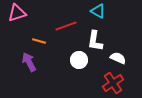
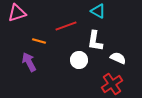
red cross: moved 1 px left, 1 px down
